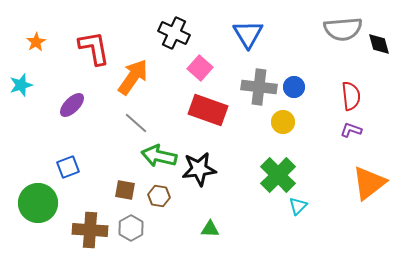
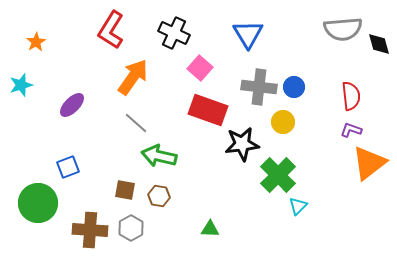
red L-shape: moved 17 px right, 18 px up; rotated 138 degrees counterclockwise
black star: moved 43 px right, 25 px up
orange triangle: moved 20 px up
